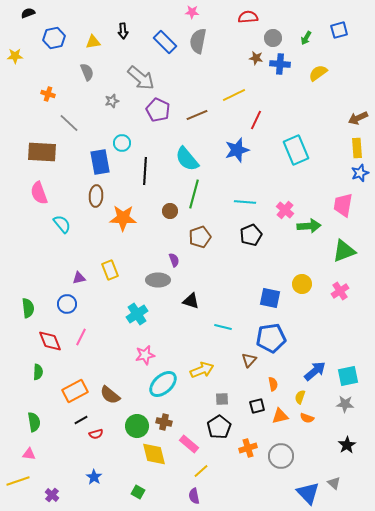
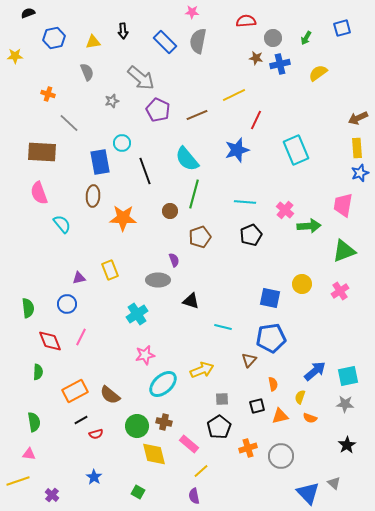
red semicircle at (248, 17): moved 2 px left, 4 px down
blue square at (339, 30): moved 3 px right, 2 px up
blue cross at (280, 64): rotated 18 degrees counterclockwise
black line at (145, 171): rotated 24 degrees counterclockwise
brown ellipse at (96, 196): moved 3 px left
orange semicircle at (307, 418): moved 3 px right
